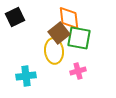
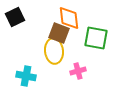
brown square: rotated 30 degrees counterclockwise
green square: moved 17 px right
cyan cross: rotated 18 degrees clockwise
